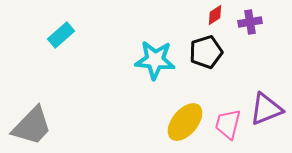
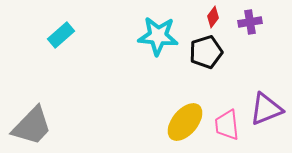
red diamond: moved 2 px left, 2 px down; rotated 20 degrees counterclockwise
cyan star: moved 3 px right, 24 px up
pink trapezoid: moved 1 px left, 1 px down; rotated 20 degrees counterclockwise
